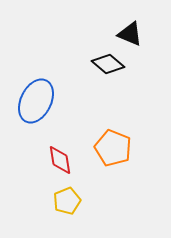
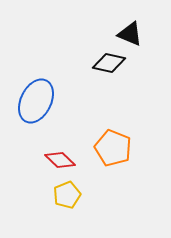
black diamond: moved 1 px right, 1 px up; rotated 28 degrees counterclockwise
red diamond: rotated 36 degrees counterclockwise
yellow pentagon: moved 6 px up
